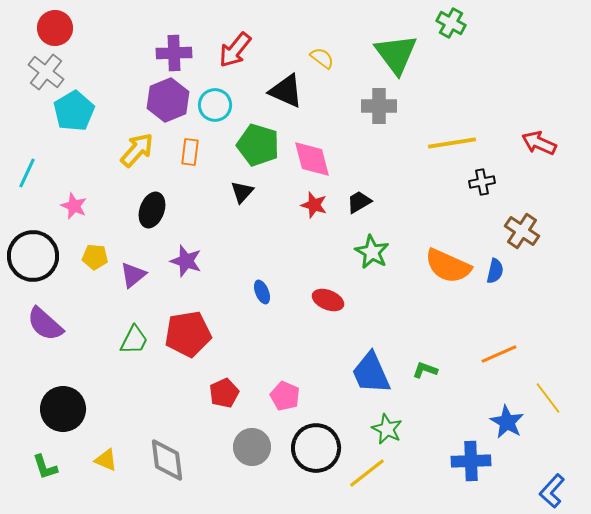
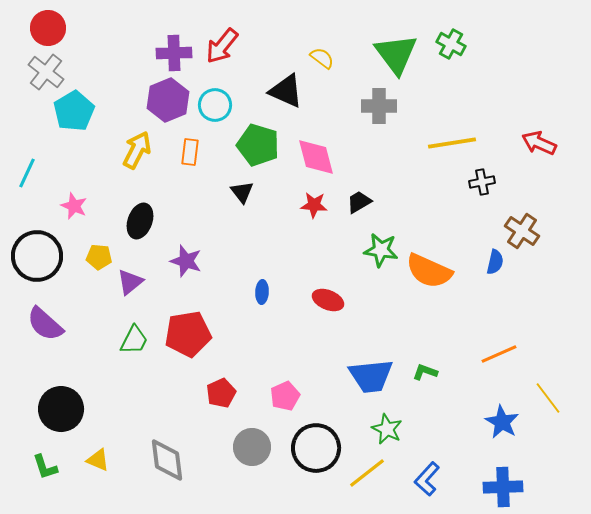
green cross at (451, 23): moved 21 px down
red circle at (55, 28): moved 7 px left
red arrow at (235, 50): moved 13 px left, 4 px up
yellow arrow at (137, 150): rotated 15 degrees counterclockwise
pink diamond at (312, 159): moved 4 px right, 2 px up
black triangle at (242, 192): rotated 20 degrees counterclockwise
red star at (314, 205): rotated 12 degrees counterclockwise
black ellipse at (152, 210): moved 12 px left, 11 px down
green star at (372, 252): moved 9 px right, 2 px up; rotated 20 degrees counterclockwise
black circle at (33, 256): moved 4 px right
yellow pentagon at (95, 257): moved 4 px right
orange semicircle at (448, 266): moved 19 px left, 5 px down
blue semicircle at (495, 271): moved 9 px up
purple triangle at (133, 275): moved 3 px left, 7 px down
blue ellipse at (262, 292): rotated 25 degrees clockwise
green L-shape at (425, 370): moved 2 px down
blue trapezoid at (371, 373): moved 3 px down; rotated 72 degrees counterclockwise
red pentagon at (224, 393): moved 3 px left
pink pentagon at (285, 396): rotated 24 degrees clockwise
black circle at (63, 409): moved 2 px left
blue star at (507, 422): moved 5 px left
yellow triangle at (106, 460): moved 8 px left
blue cross at (471, 461): moved 32 px right, 26 px down
blue L-shape at (552, 491): moved 125 px left, 12 px up
